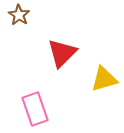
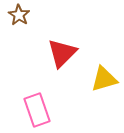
pink rectangle: moved 2 px right, 1 px down
